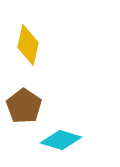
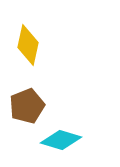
brown pentagon: moved 3 px right; rotated 16 degrees clockwise
